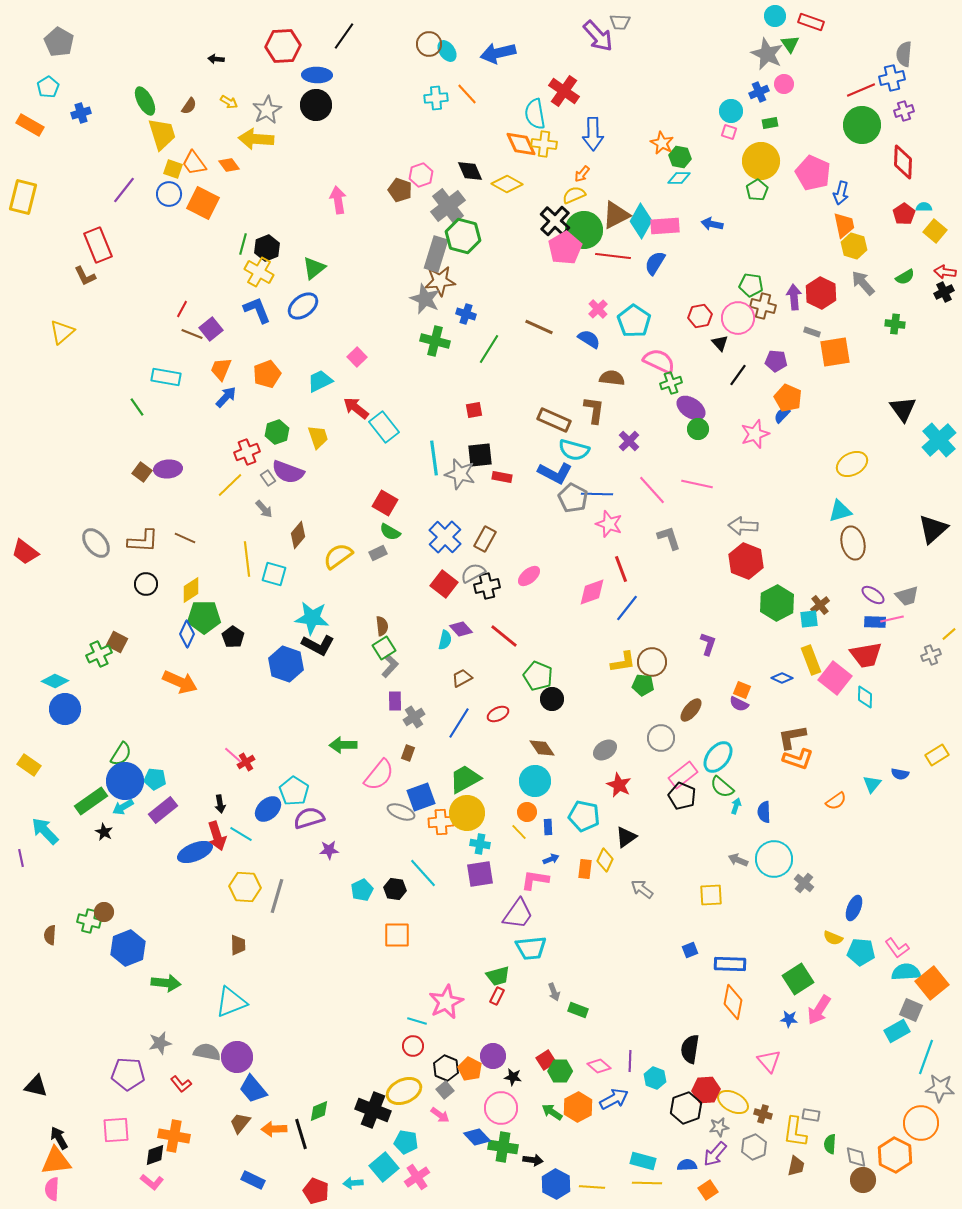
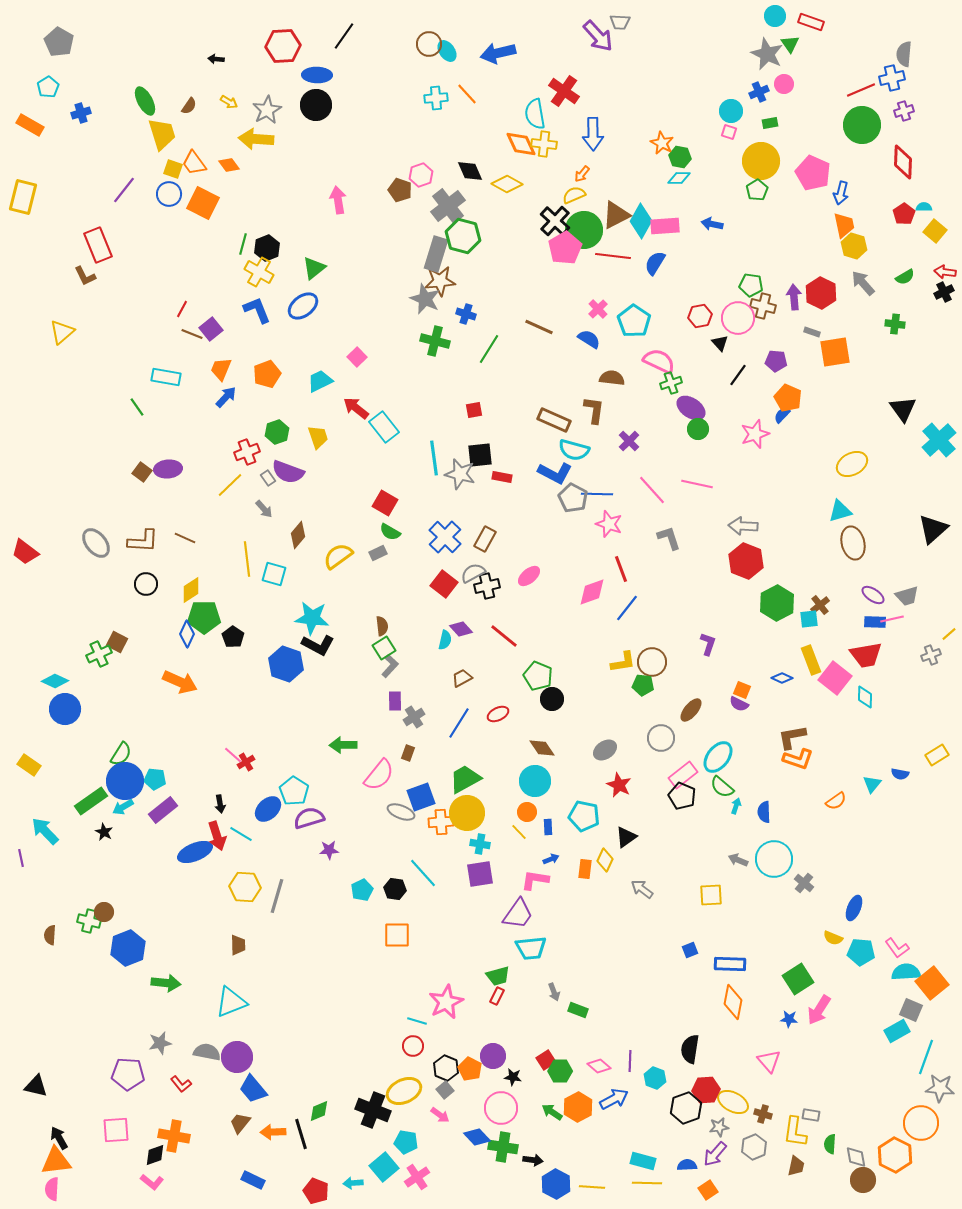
orange arrow at (274, 1129): moved 1 px left, 3 px down
